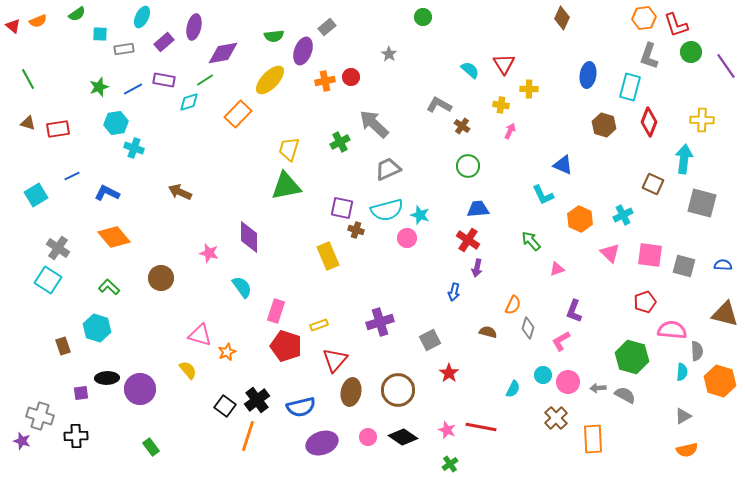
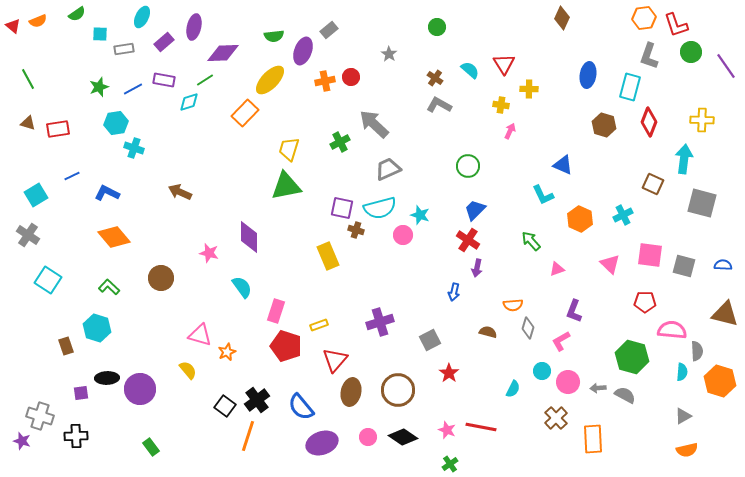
green circle at (423, 17): moved 14 px right, 10 px down
gray rectangle at (327, 27): moved 2 px right, 3 px down
purple diamond at (223, 53): rotated 8 degrees clockwise
orange rectangle at (238, 114): moved 7 px right, 1 px up
brown cross at (462, 126): moved 27 px left, 48 px up
blue trapezoid at (478, 209): moved 3 px left, 1 px down; rotated 40 degrees counterclockwise
cyan semicircle at (387, 210): moved 7 px left, 2 px up
pink circle at (407, 238): moved 4 px left, 3 px up
gray cross at (58, 248): moved 30 px left, 13 px up
pink triangle at (610, 253): moved 11 px down
red pentagon at (645, 302): rotated 20 degrees clockwise
orange semicircle at (513, 305): rotated 60 degrees clockwise
brown rectangle at (63, 346): moved 3 px right
cyan circle at (543, 375): moved 1 px left, 4 px up
blue semicircle at (301, 407): rotated 64 degrees clockwise
